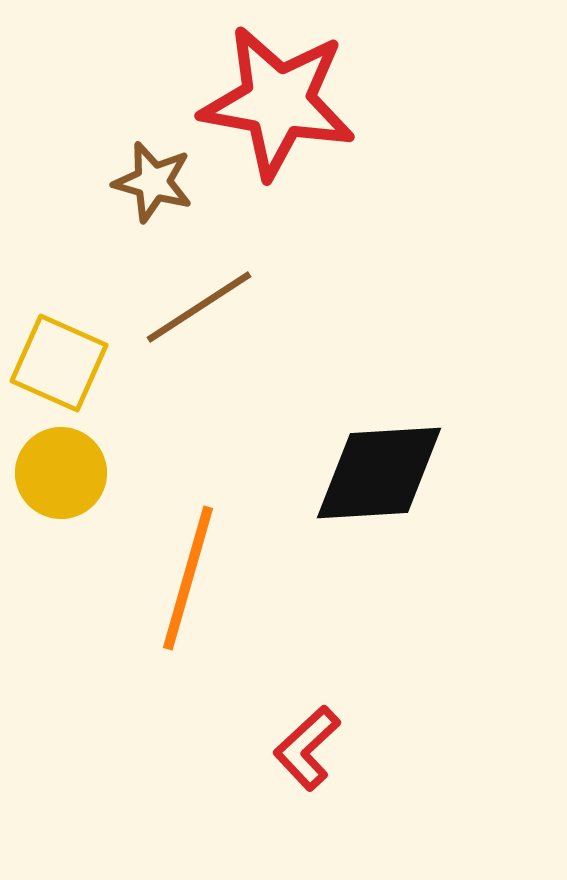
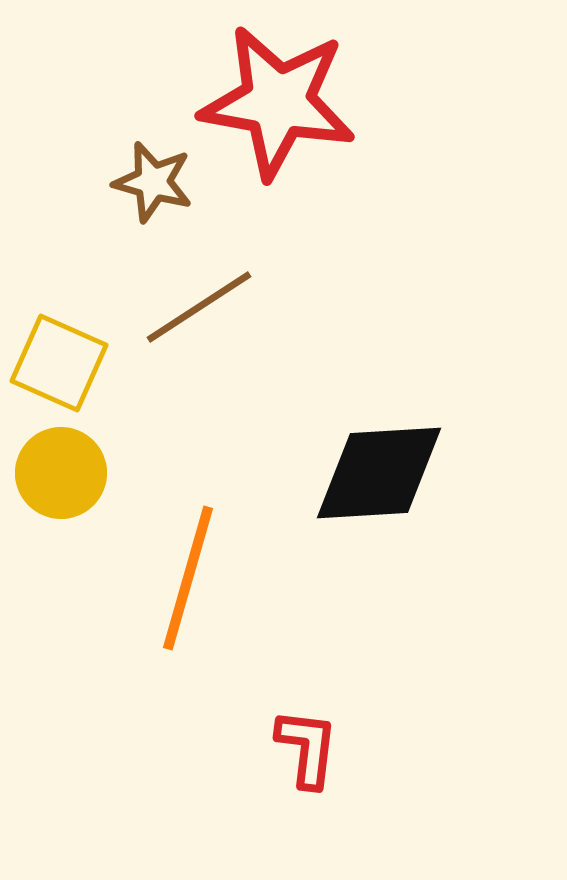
red L-shape: rotated 140 degrees clockwise
